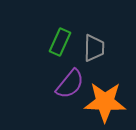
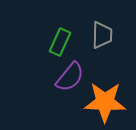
gray trapezoid: moved 8 px right, 13 px up
purple semicircle: moved 7 px up
